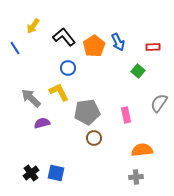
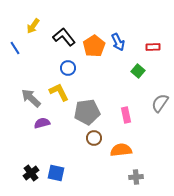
gray semicircle: moved 1 px right
orange semicircle: moved 21 px left
